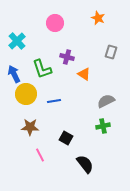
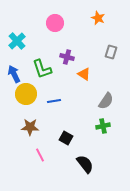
gray semicircle: rotated 150 degrees clockwise
